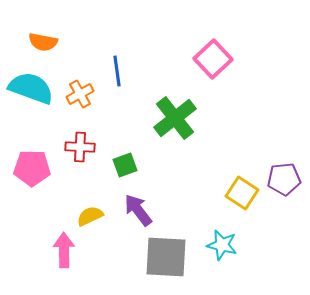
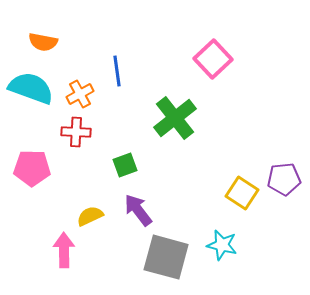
red cross: moved 4 px left, 15 px up
gray square: rotated 12 degrees clockwise
